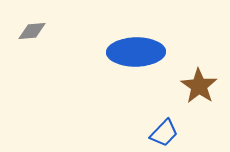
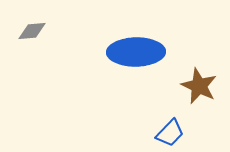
brown star: rotated 9 degrees counterclockwise
blue trapezoid: moved 6 px right
